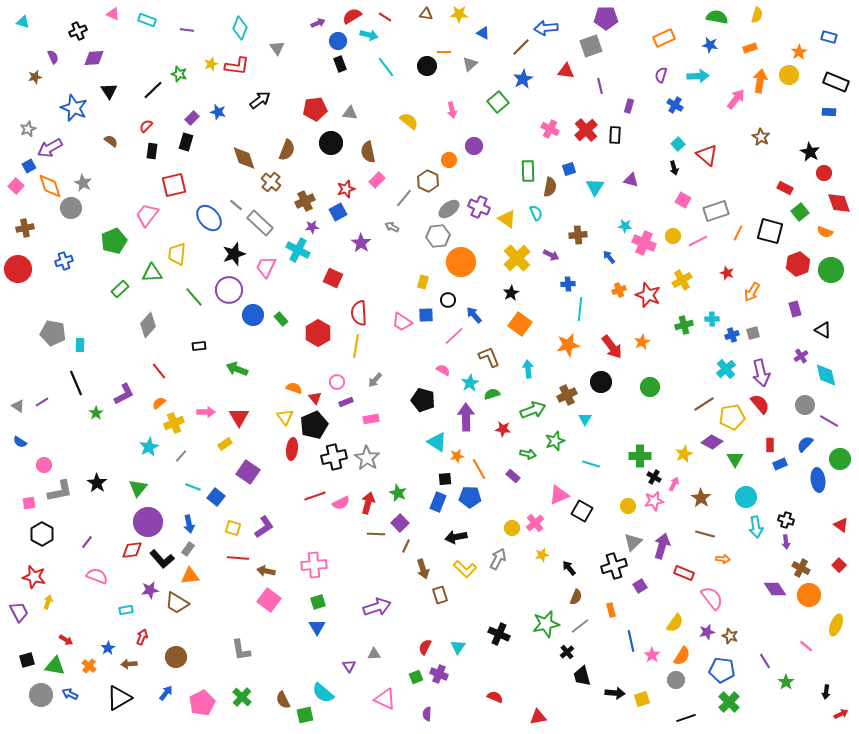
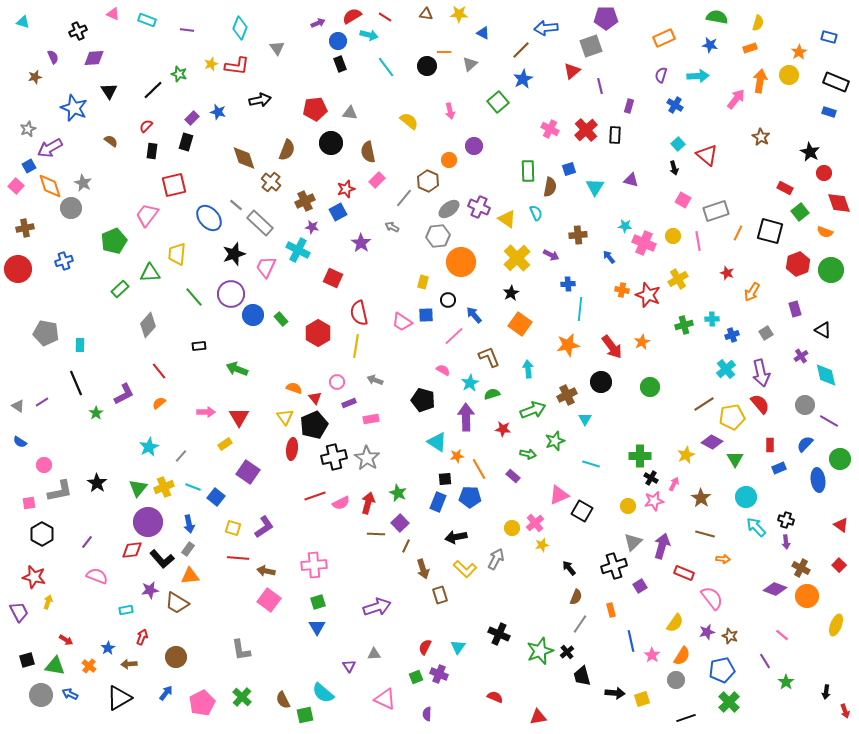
yellow semicircle at (757, 15): moved 1 px right, 8 px down
brown line at (521, 47): moved 3 px down
red triangle at (566, 71): moved 6 px right; rotated 48 degrees counterclockwise
black arrow at (260, 100): rotated 25 degrees clockwise
pink arrow at (452, 110): moved 2 px left, 1 px down
blue rectangle at (829, 112): rotated 16 degrees clockwise
purple star at (312, 227): rotated 16 degrees clockwise
pink line at (698, 241): rotated 72 degrees counterclockwise
green triangle at (152, 273): moved 2 px left
yellow cross at (682, 280): moved 4 px left, 1 px up
purple circle at (229, 290): moved 2 px right, 4 px down
orange cross at (619, 290): moved 3 px right; rotated 32 degrees clockwise
red semicircle at (359, 313): rotated 10 degrees counterclockwise
gray pentagon at (53, 333): moved 7 px left
gray square at (753, 333): moved 13 px right; rotated 16 degrees counterclockwise
gray arrow at (375, 380): rotated 70 degrees clockwise
purple rectangle at (346, 402): moved 3 px right, 1 px down
yellow cross at (174, 423): moved 10 px left, 64 px down
yellow star at (684, 454): moved 2 px right, 1 px down
blue rectangle at (780, 464): moved 1 px left, 4 px down
black cross at (654, 477): moved 3 px left, 1 px down
cyan arrow at (756, 527): rotated 145 degrees clockwise
yellow star at (542, 555): moved 10 px up
gray arrow at (498, 559): moved 2 px left
purple diamond at (775, 589): rotated 35 degrees counterclockwise
orange circle at (809, 595): moved 2 px left, 1 px down
green star at (546, 624): moved 6 px left, 27 px down; rotated 8 degrees counterclockwise
gray line at (580, 626): moved 2 px up; rotated 18 degrees counterclockwise
pink line at (806, 646): moved 24 px left, 11 px up
blue pentagon at (722, 670): rotated 20 degrees counterclockwise
red arrow at (841, 714): moved 4 px right, 3 px up; rotated 96 degrees clockwise
